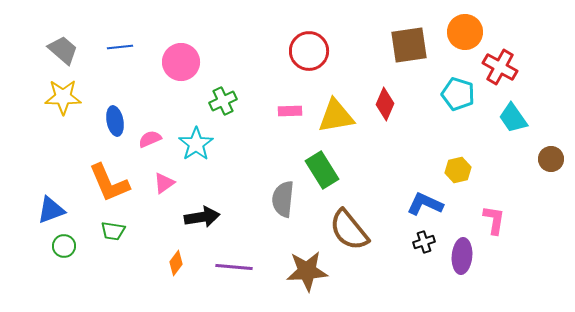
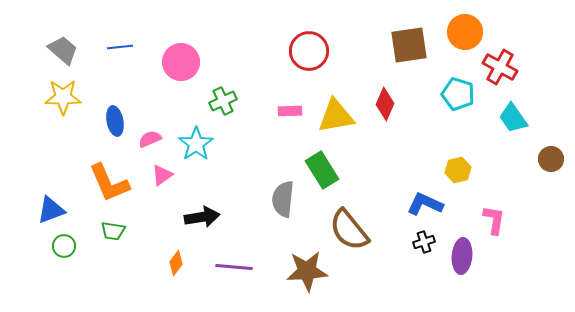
pink triangle: moved 2 px left, 8 px up
